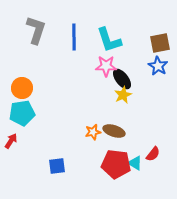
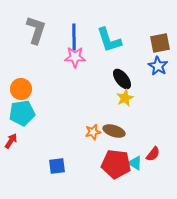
pink star: moved 31 px left, 9 px up
orange circle: moved 1 px left, 1 px down
yellow star: moved 2 px right, 3 px down
